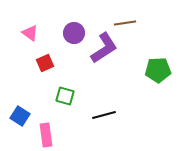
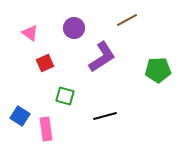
brown line: moved 2 px right, 3 px up; rotated 20 degrees counterclockwise
purple circle: moved 5 px up
purple L-shape: moved 2 px left, 9 px down
black line: moved 1 px right, 1 px down
pink rectangle: moved 6 px up
